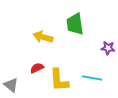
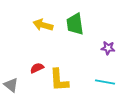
yellow arrow: moved 12 px up
cyan line: moved 13 px right, 4 px down
